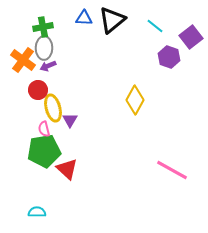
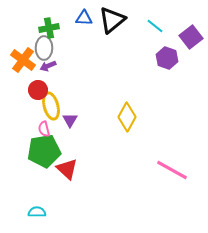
green cross: moved 6 px right, 1 px down
purple hexagon: moved 2 px left, 1 px down
yellow diamond: moved 8 px left, 17 px down
yellow ellipse: moved 2 px left, 2 px up
